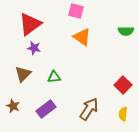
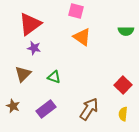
green triangle: rotated 24 degrees clockwise
